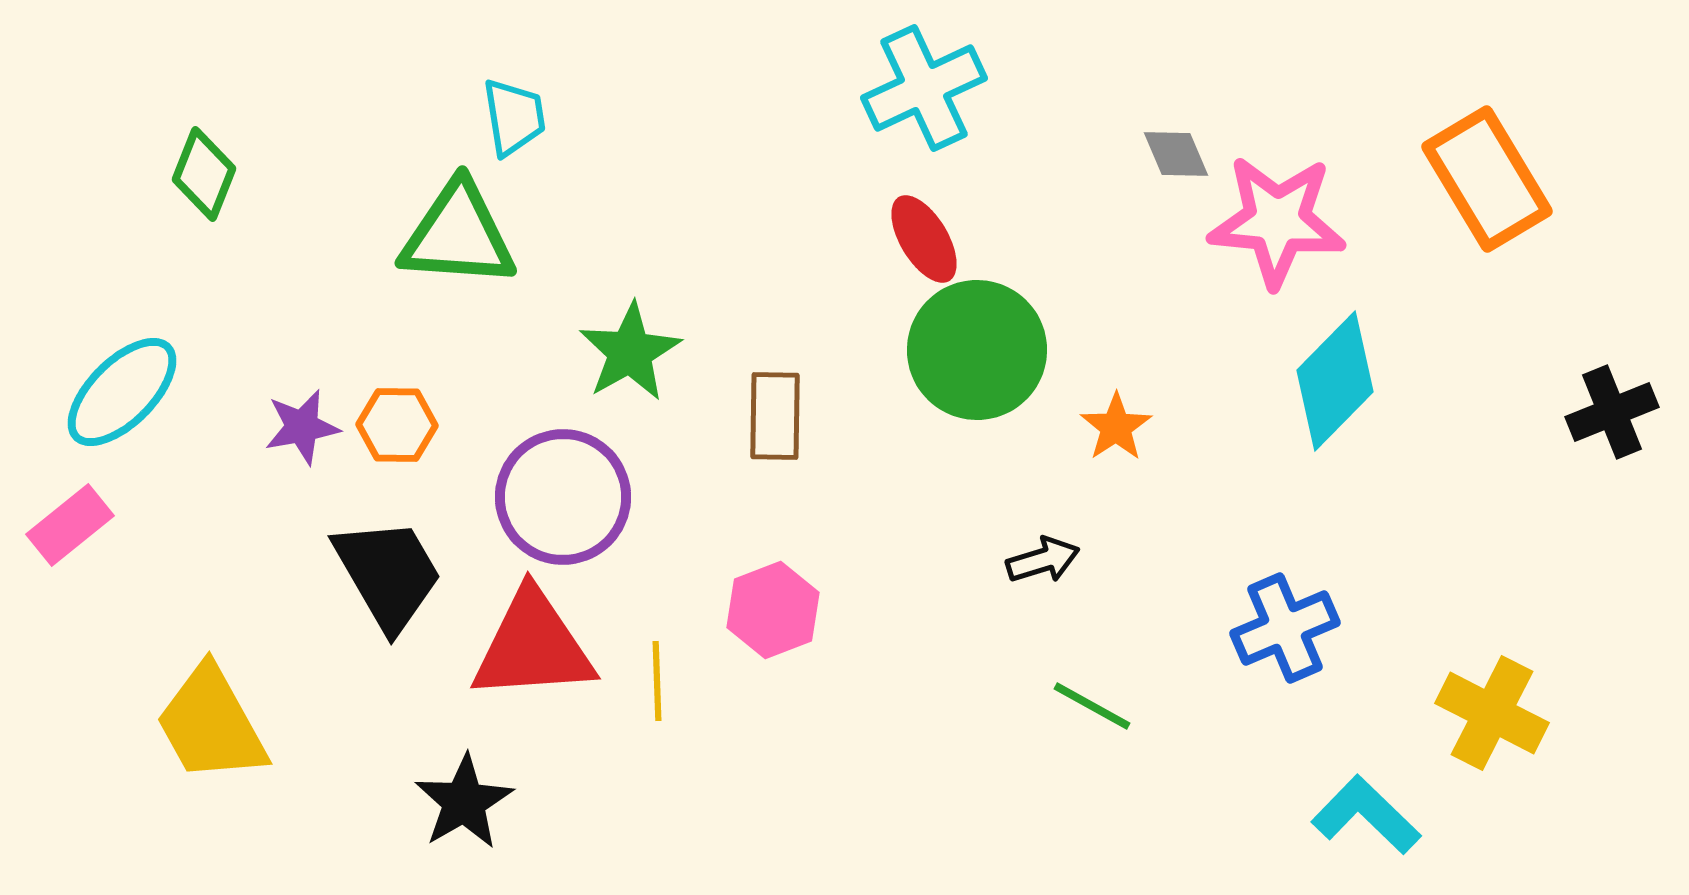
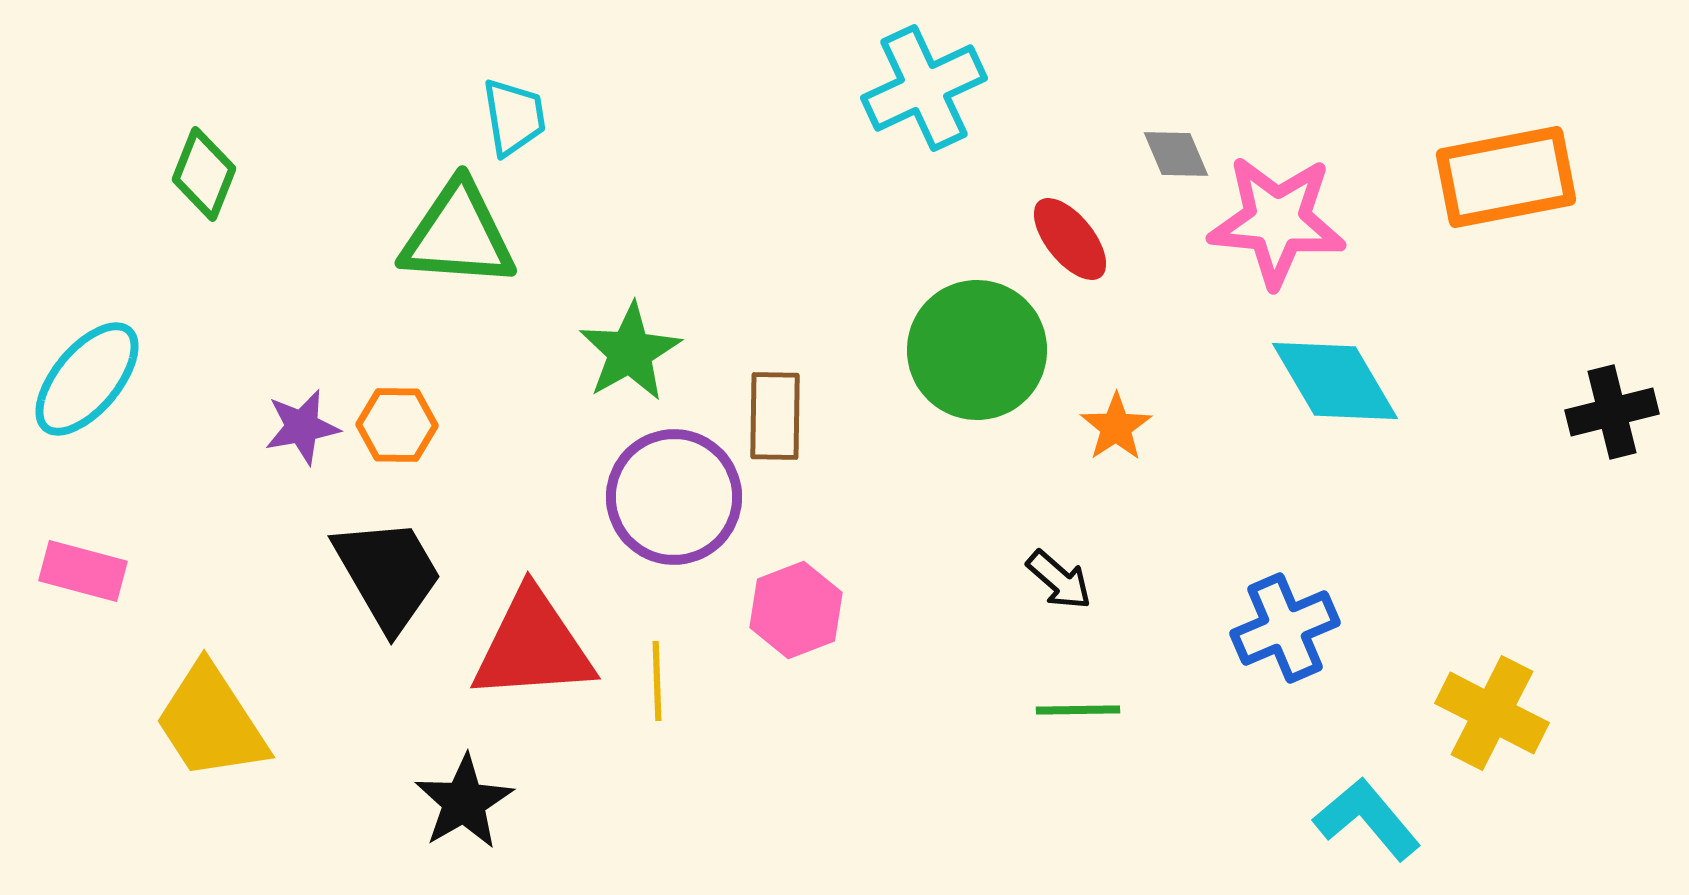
orange rectangle: moved 19 px right, 2 px up; rotated 70 degrees counterclockwise
red ellipse: moved 146 px right; rotated 8 degrees counterclockwise
cyan diamond: rotated 75 degrees counterclockwise
cyan ellipse: moved 35 px left, 13 px up; rotated 5 degrees counterclockwise
black cross: rotated 8 degrees clockwise
purple circle: moved 111 px right
pink rectangle: moved 13 px right, 46 px down; rotated 54 degrees clockwise
black arrow: moved 16 px right, 20 px down; rotated 58 degrees clockwise
pink hexagon: moved 23 px right
green line: moved 14 px left, 4 px down; rotated 30 degrees counterclockwise
yellow trapezoid: moved 2 px up; rotated 4 degrees counterclockwise
cyan L-shape: moved 1 px right, 4 px down; rotated 6 degrees clockwise
